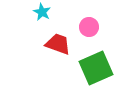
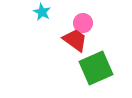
pink circle: moved 6 px left, 4 px up
red trapezoid: moved 17 px right, 4 px up; rotated 16 degrees clockwise
